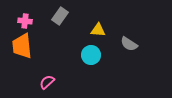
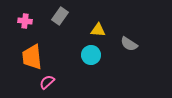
orange trapezoid: moved 10 px right, 11 px down
